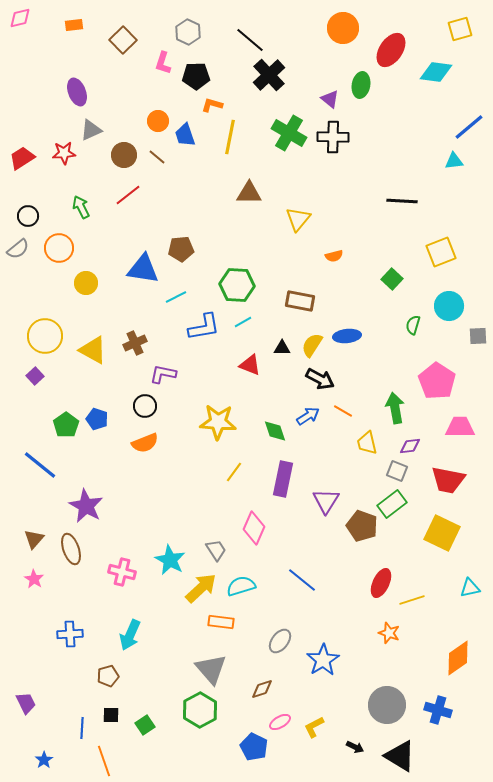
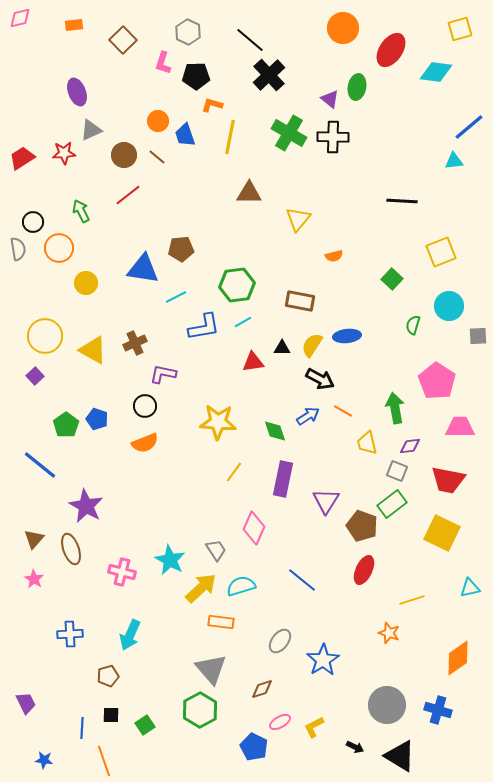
green ellipse at (361, 85): moved 4 px left, 2 px down
green arrow at (81, 207): moved 4 px down
black circle at (28, 216): moved 5 px right, 6 px down
gray semicircle at (18, 249): rotated 60 degrees counterclockwise
green hexagon at (237, 285): rotated 12 degrees counterclockwise
red triangle at (250, 365): moved 3 px right, 3 px up; rotated 30 degrees counterclockwise
red ellipse at (381, 583): moved 17 px left, 13 px up
blue star at (44, 760): rotated 30 degrees counterclockwise
